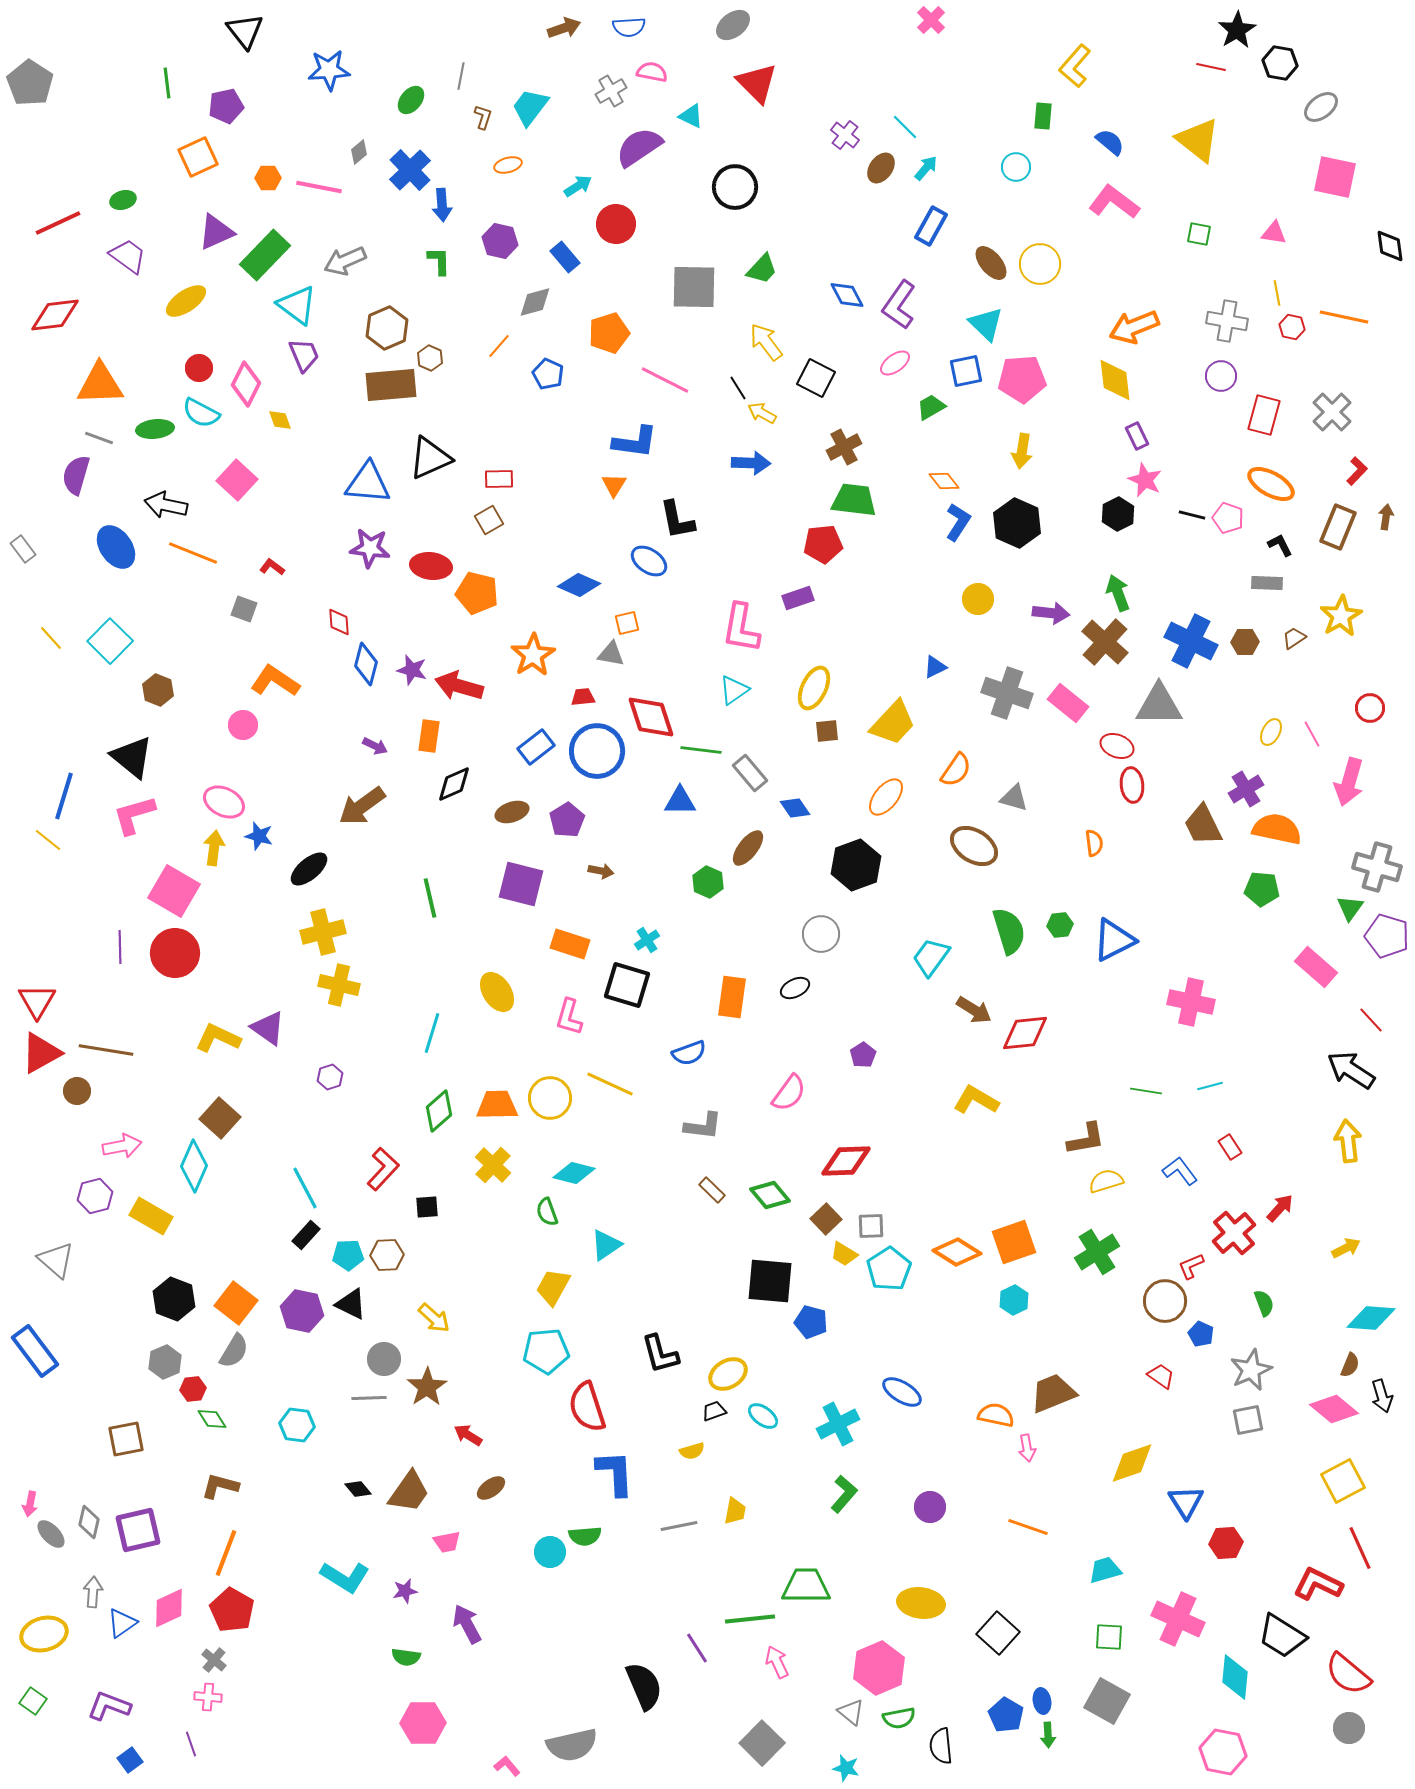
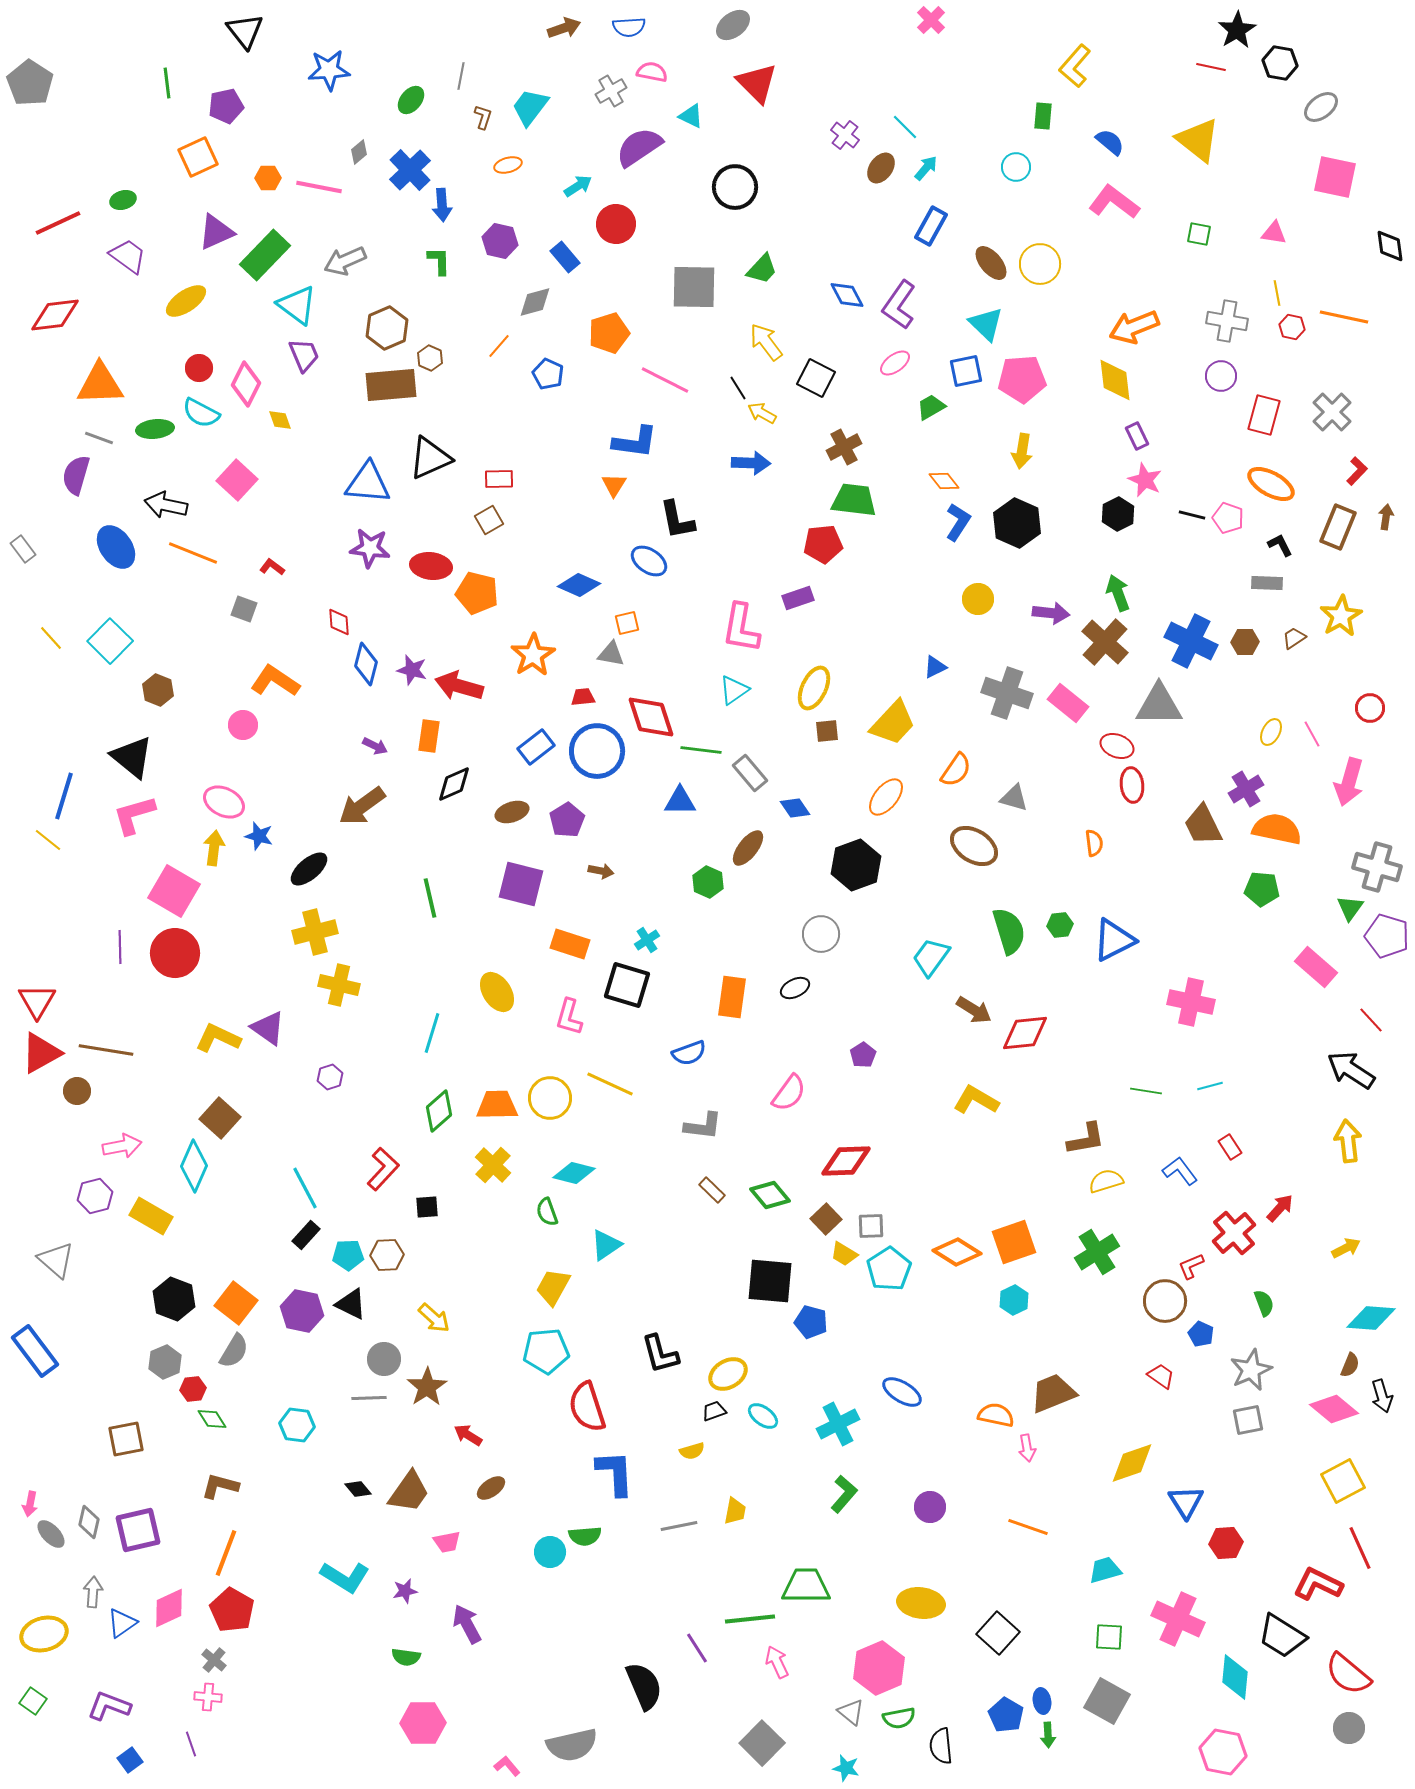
yellow cross at (323, 932): moved 8 px left
